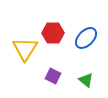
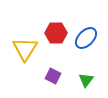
red hexagon: moved 3 px right
green triangle: rotated 28 degrees clockwise
